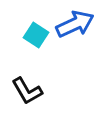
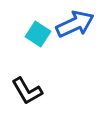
cyan square: moved 2 px right, 1 px up
